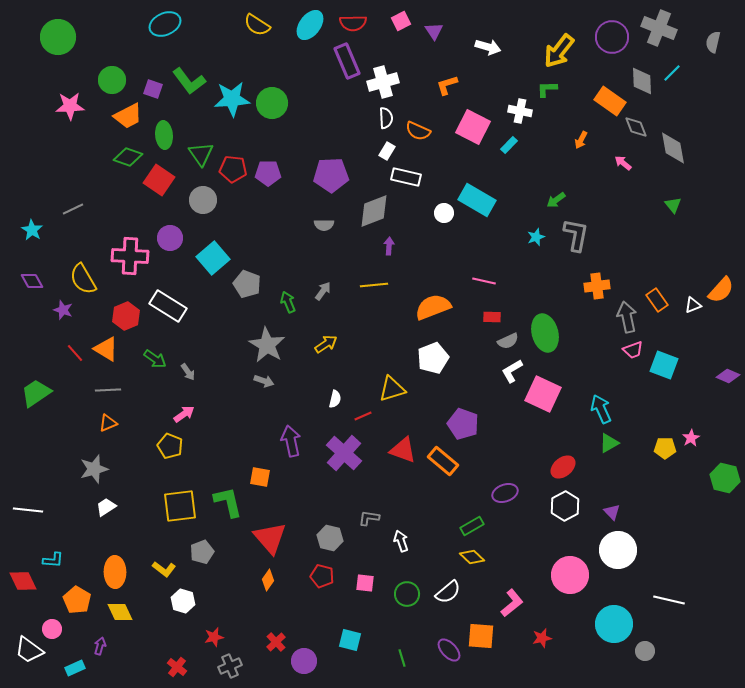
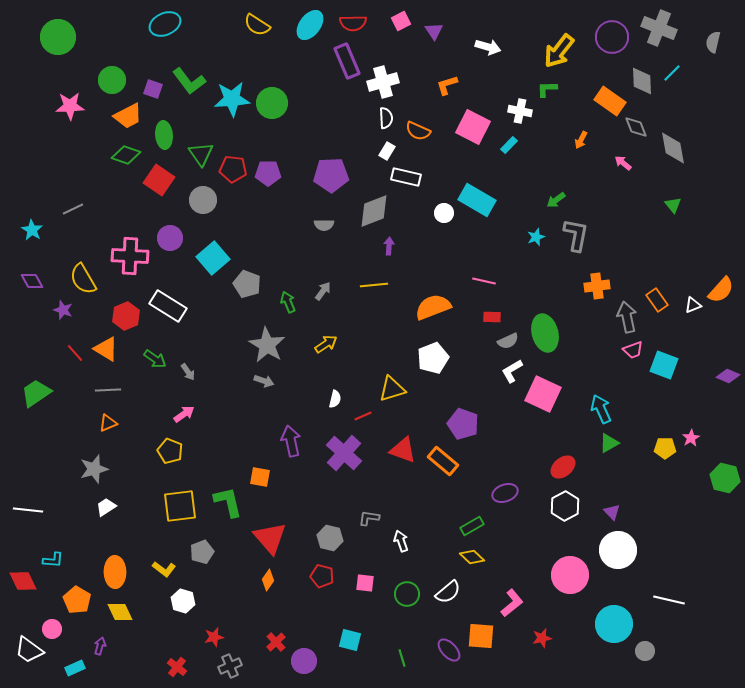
green diamond at (128, 157): moved 2 px left, 2 px up
yellow pentagon at (170, 446): moved 5 px down
